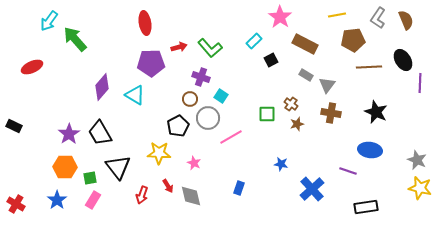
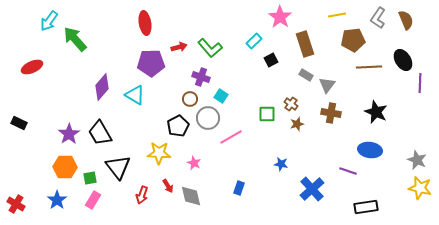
brown rectangle at (305, 44): rotated 45 degrees clockwise
black rectangle at (14, 126): moved 5 px right, 3 px up
